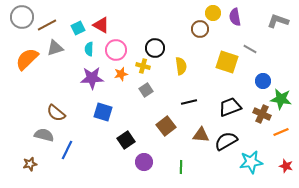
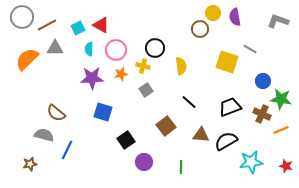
gray triangle: rotated 18 degrees clockwise
black line: rotated 56 degrees clockwise
orange line: moved 2 px up
